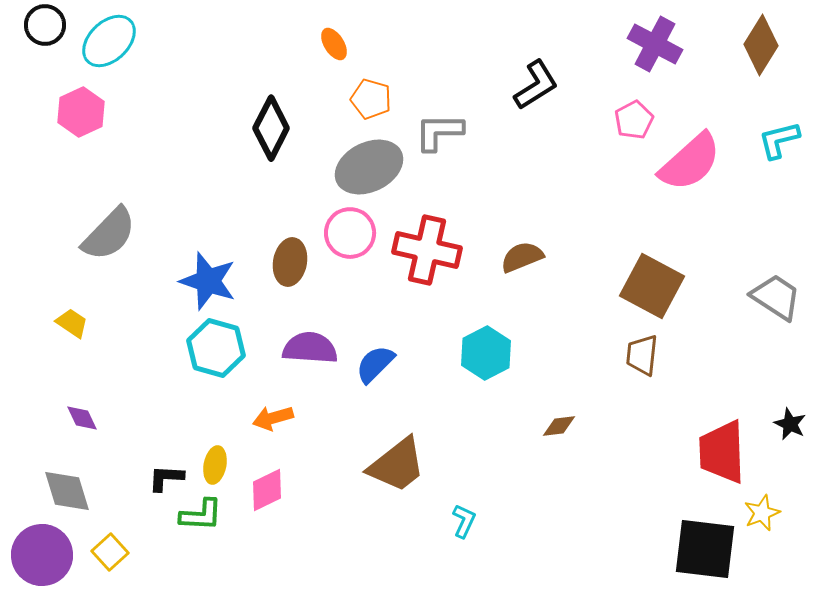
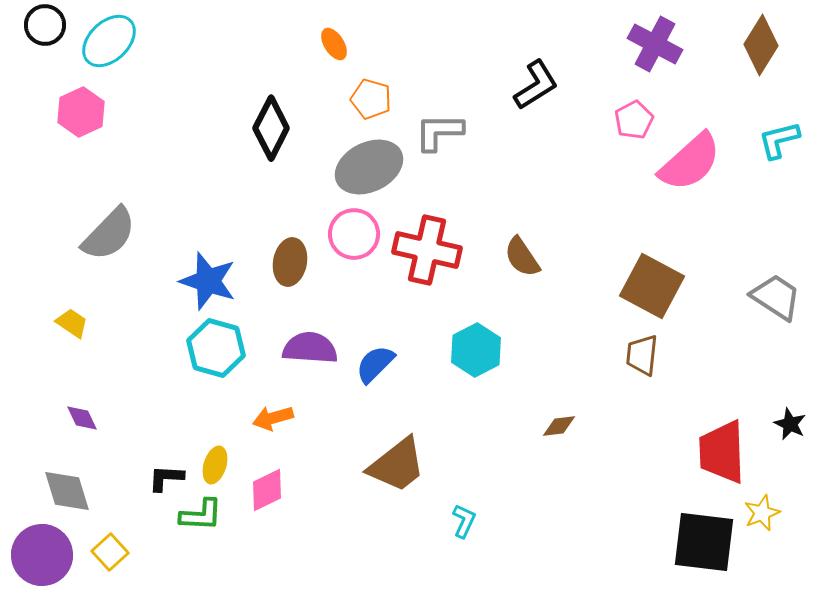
pink circle at (350, 233): moved 4 px right, 1 px down
brown semicircle at (522, 257): rotated 102 degrees counterclockwise
cyan hexagon at (486, 353): moved 10 px left, 3 px up
yellow ellipse at (215, 465): rotated 6 degrees clockwise
black square at (705, 549): moved 1 px left, 7 px up
